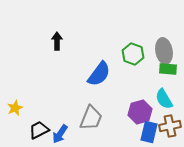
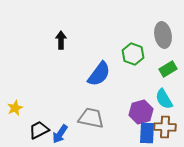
black arrow: moved 4 px right, 1 px up
gray ellipse: moved 1 px left, 16 px up
green rectangle: rotated 36 degrees counterclockwise
purple hexagon: moved 1 px right
gray trapezoid: rotated 100 degrees counterclockwise
brown cross: moved 5 px left, 1 px down; rotated 15 degrees clockwise
blue rectangle: moved 2 px left, 1 px down; rotated 10 degrees counterclockwise
